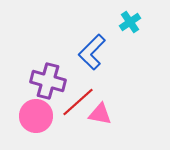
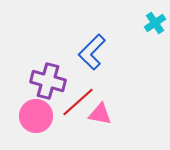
cyan cross: moved 25 px right, 1 px down
